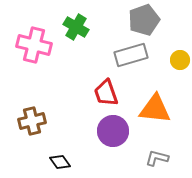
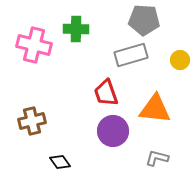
gray pentagon: rotated 24 degrees clockwise
green cross: moved 2 px down; rotated 30 degrees counterclockwise
